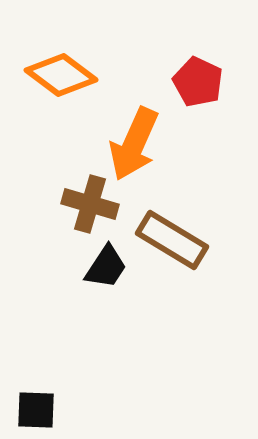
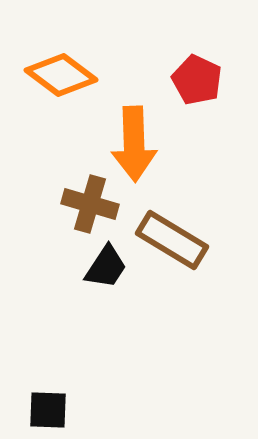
red pentagon: moved 1 px left, 2 px up
orange arrow: rotated 26 degrees counterclockwise
black square: moved 12 px right
